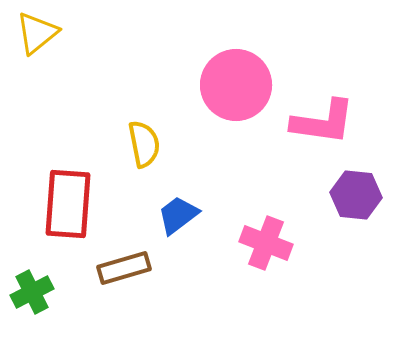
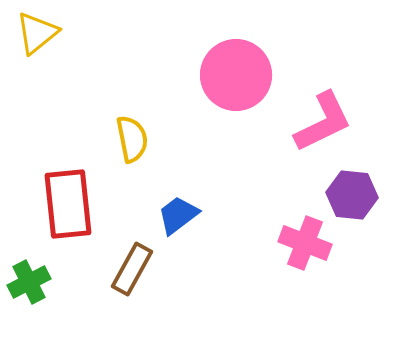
pink circle: moved 10 px up
pink L-shape: rotated 34 degrees counterclockwise
yellow semicircle: moved 12 px left, 5 px up
purple hexagon: moved 4 px left
red rectangle: rotated 10 degrees counterclockwise
pink cross: moved 39 px right
brown rectangle: moved 8 px right, 1 px down; rotated 45 degrees counterclockwise
green cross: moved 3 px left, 10 px up
